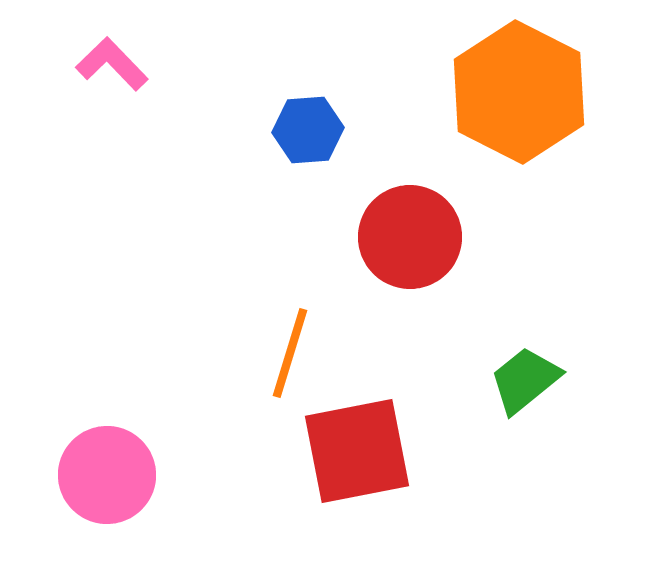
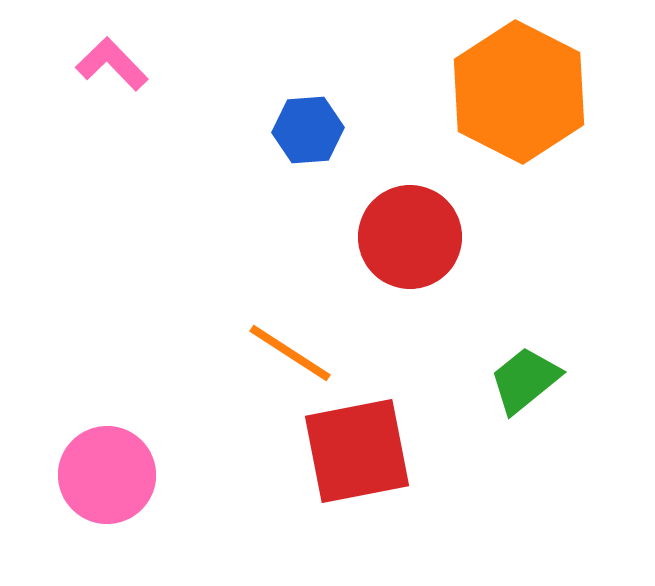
orange line: rotated 74 degrees counterclockwise
